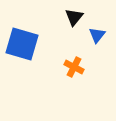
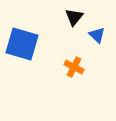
blue triangle: rotated 24 degrees counterclockwise
